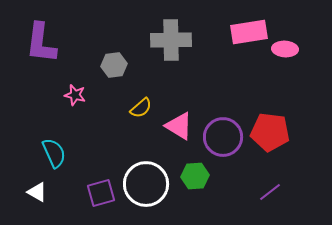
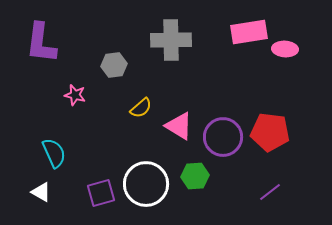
white triangle: moved 4 px right
